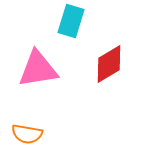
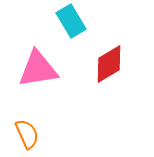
cyan rectangle: rotated 48 degrees counterclockwise
orange semicircle: rotated 124 degrees counterclockwise
